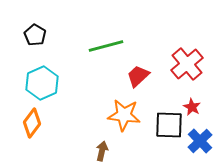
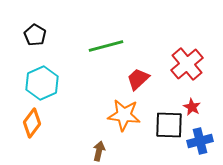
red trapezoid: moved 3 px down
blue cross: rotated 30 degrees clockwise
brown arrow: moved 3 px left
